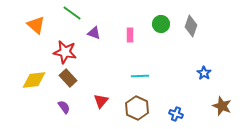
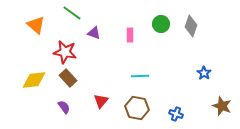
brown hexagon: rotated 15 degrees counterclockwise
